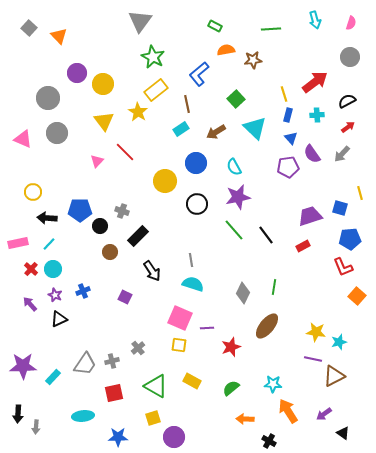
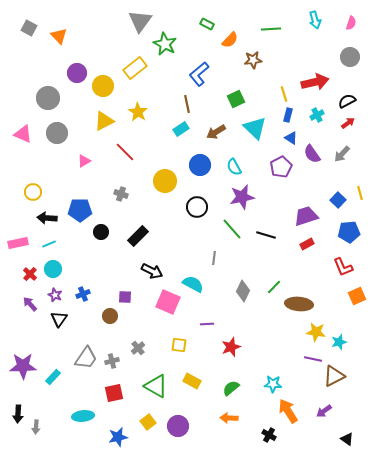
green rectangle at (215, 26): moved 8 px left, 2 px up
gray square at (29, 28): rotated 14 degrees counterclockwise
orange semicircle at (226, 50): moved 4 px right, 10 px up; rotated 144 degrees clockwise
green star at (153, 57): moved 12 px right, 13 px up
red arrow at (315, 82): rotated 24 degrees clockwise
yellow circle at (103, 84): moved 2 px down
yellow rectangle at (156, 90): moved 21 px left, 22 px up
green square at (236, 99): rotated 18 degrees clockwise
cyan cross at (317, 115): rotated 24 degrees counterclockwise
yellow triangle at (104, 121): rotated 40 degrees clockwise
red arrow at (348, 127): moved 4 px up
blue triangle at (291, 138): rotated 16 degrees counterclockwise
pink triangle at (23, 139): moved 5 px up
pink triangle at (97, 161): moved 13 px left; rotated 16 degrees clockwise
blue circle at (196, 163): moved 4 px right, 2 px down
purple pentagon at (288, 167): moved 7 px left; rotated 20 degrees counterclockwise
purple star at (238, 197): moved 4 px right
black circle at (197, 204): moved 3 px down
blue square at (340, 208): moved 2 px left, 8 px up; rotated 28 degrees clockwise
gray cross at (122, 211): moved 1 px left, 17 px up
purple trapezoid at (310, 216): moved 4 px left
black circle at (100, 226): moved 1 px right, 6 px down
green line at (234, 230): moved 2 px left, 1 px up
black line at (266, 235): rotated 36 degrees counterclockwise
blue pentagon at (350, 239): moved 1 px left, 7 px up
cyan line at (49, 244): rotated 24 degrees clockwise
red rectangle at (303, 246): moved 4 px right, 2 px up
brown circle at (110, 252): moved 64 px down
gray line at (191, 260): moved 23 px right, 2 px up; rotated 16 degrees clockwise
red cross at (31, 269): moved 1 px left, 5 px down
black arrow at (152, 271): rotated 30 degrees counterclockwise
cyan semicircle at (193, 284): rotated 10 degrees clockwise
green line at (274, 287): rotated 35 degrees clockwise
blue cross at (83, 291): moved 3 px down
gray diamond at (243, 293): moved 2 px up
orange square at (357, 296): rotated 24 degrees clockwise
purple square at (125, 297): rotated 24 degrees counterclockwise
pink square at (180, 318): moved 12 px left, 16 px up
black triangle at (59, 319): rotated 30 degrees counterclockwise
brown ellipse at (267, 326): moved 32 px right, 22 px up; rotated 56 degrees clockwise
purple line at (207, 328): moved 4 px up
gray trapezoid at (85, 364): moved 1 px right, 6 px up
purple arrow at (324, 414): moved 3 px up
yellow square at (153, 418): moved 5 px left, 4 px down; rotated 21 degrees counterclockwise
orange arrow at (245, 419): moved 16 px left, 1 px up
black triangle at (343, 433): moved 4 px right, 6 px down
blue star at (118, 437): rotated 12 degrees counterclockwise
purple circle at (174, 437): moved 4 px right, 11 px up
black cross at (269, 441): moved 6 px up
